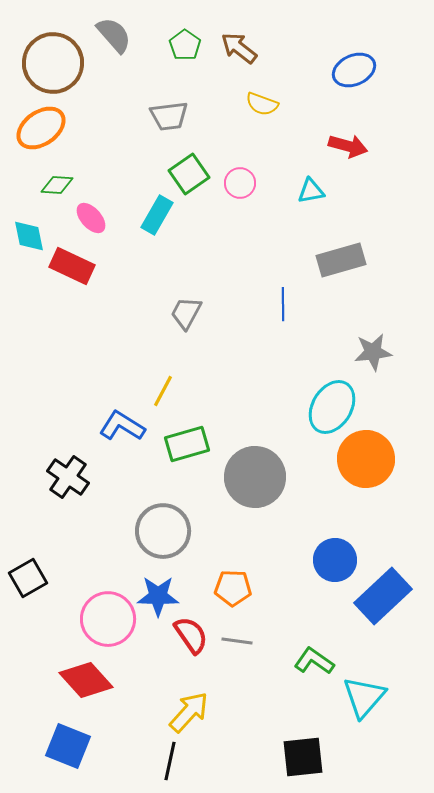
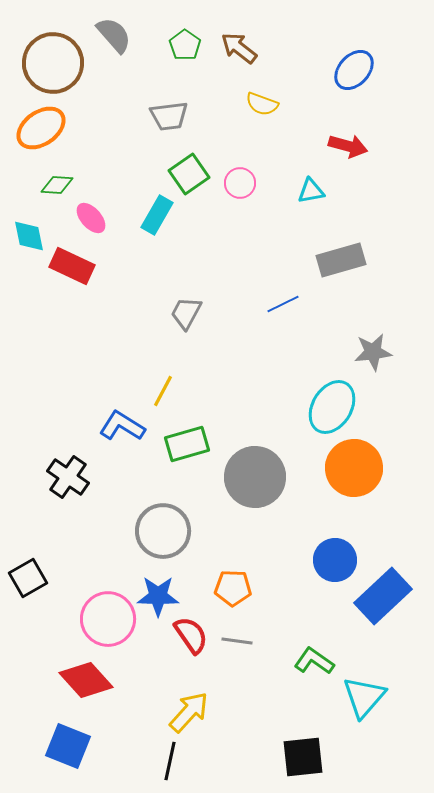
blue ellipse at (354, 70): rotated 24 degrees counterclockwise
blue line at (283, 304): rotated 64 degrees clockwise
orange circle at (366, 459): moved 12 px left, 9 px down
